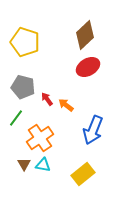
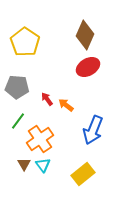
brown diamond: rotated 24 degrees counterclockwise
yellow pentagon: rotated 16 degrees clockwise
gray pentagon: moved 6 px left; rotated 10 degrees counterclockwise
green line: moved 2 px right, 3 px down
orange cross: moved 1 px down
cyan triangle: rotated 42 degrees clockwise
